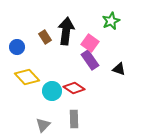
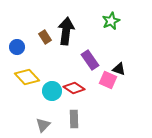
pink square: moved 18 px right, 37 px down; rotated 12 degrees counterclockwise
